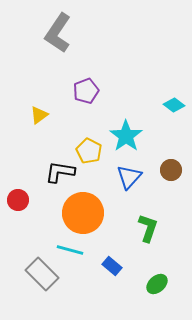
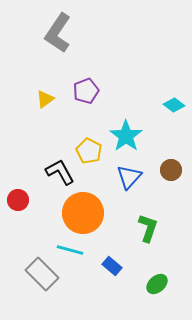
yellow triangle: moved 6 px right, 16 px up
black L-shape: rotated 52 degrees clockwise
